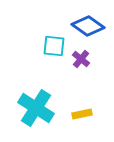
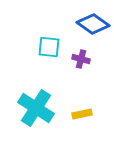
blue diamond: moved 5 px right, 2 px up
cyan square: moved 5 px left, 1 px down
purple cross: rotated 24 degrees counterclockwise
